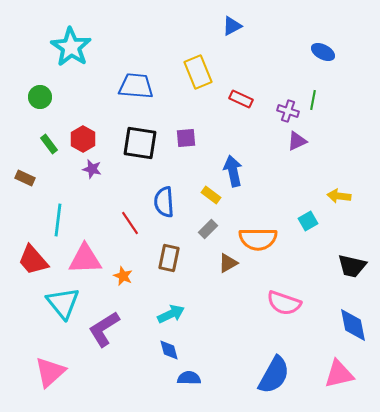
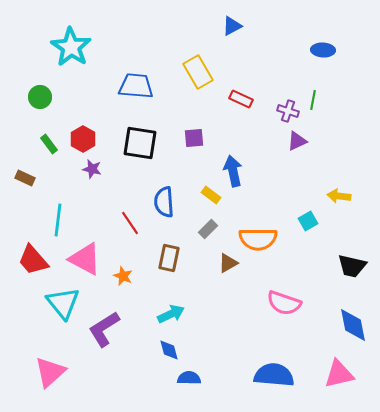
blue ellipse at (323, 52): moved 2 px up; rotated 25 degrees counterclockwise
yellow rectangle at (198, 72): rotated 8 degrees counterclockwise
purple square at (186, 138): moved 8 px right
pink triangle at (85, 259): rotated 30 degrees clockwise
blue semicircle at (274, 375): rotated 114 degrees counterclockwise
